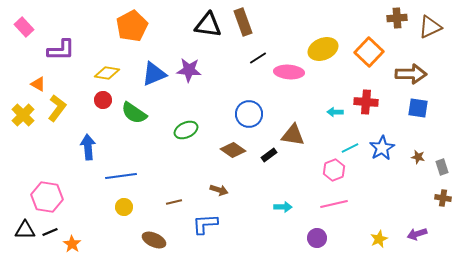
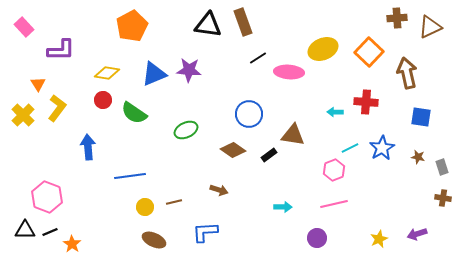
brown arrow at (411, 74): moved 4 px left, 1 px up; rotated 104 degrees counterclockwise
orange triangle at (38, 84): rotated 28 degrees clockwise
blue square at (418, 108): moved 3 px right, 9 px down
blue line at (121, 176): moved 9 px right
pink hexagon at (47, 197): rotated 12 degrees clockwise
yellow circle at (124, 207): moved 21 px right
blue L-shape at (205, 224): moved 8 px down
